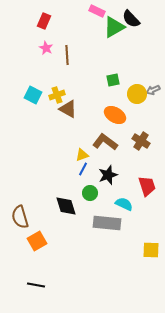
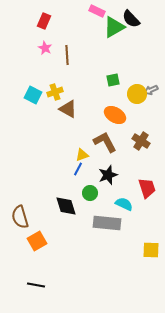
pink star: moved 1 px left
gray arrow: moved 2 px left
yellow cross: moved 2 px left, 3 px up
brown L-shape: rotated 25 degrees clockwise
blue line: moved 5 px left
red trapezoid: moved 2 px down
